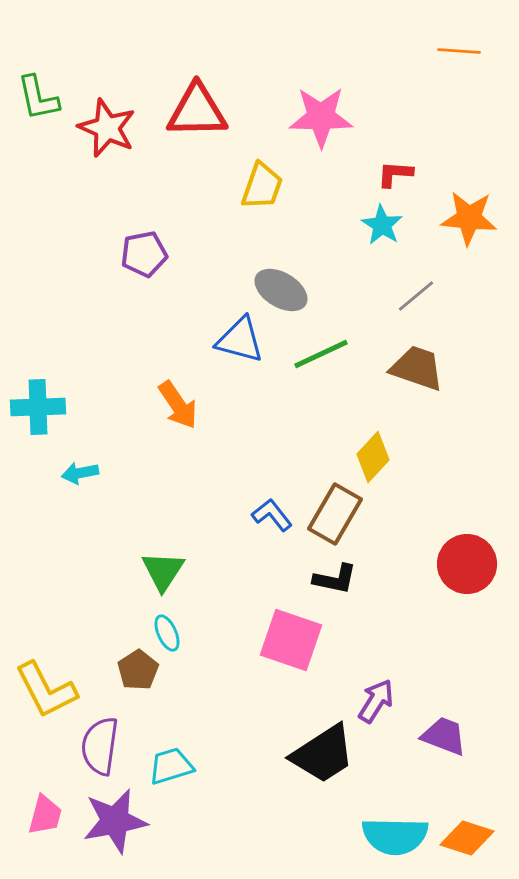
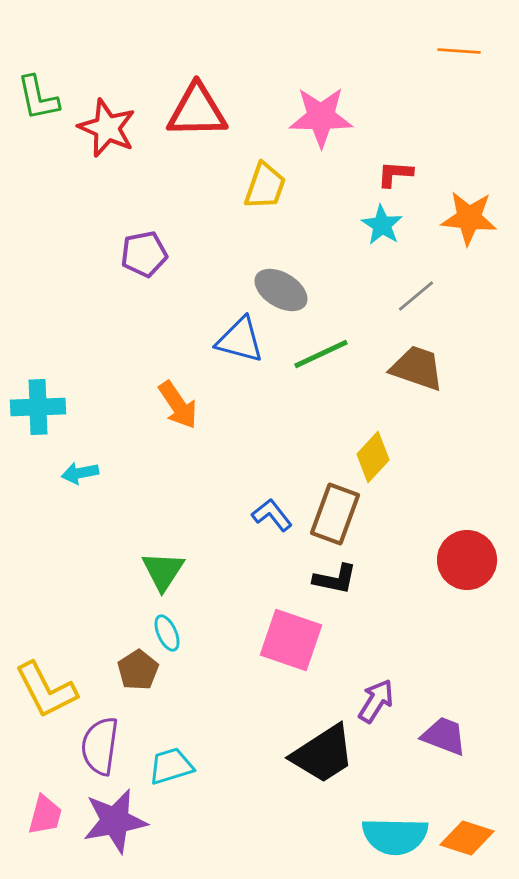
yellow trapezoid: moved 3 px right
brown rectangle: rotated 10 degrees counterclockwise
red circle: moved 4 px up
